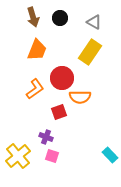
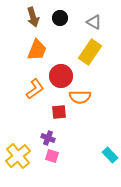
red circle: moved 1 px left, 2 px up
red square: rotated 14 degrees clockwise
purple cross: moved 2 px right, 1 px down
